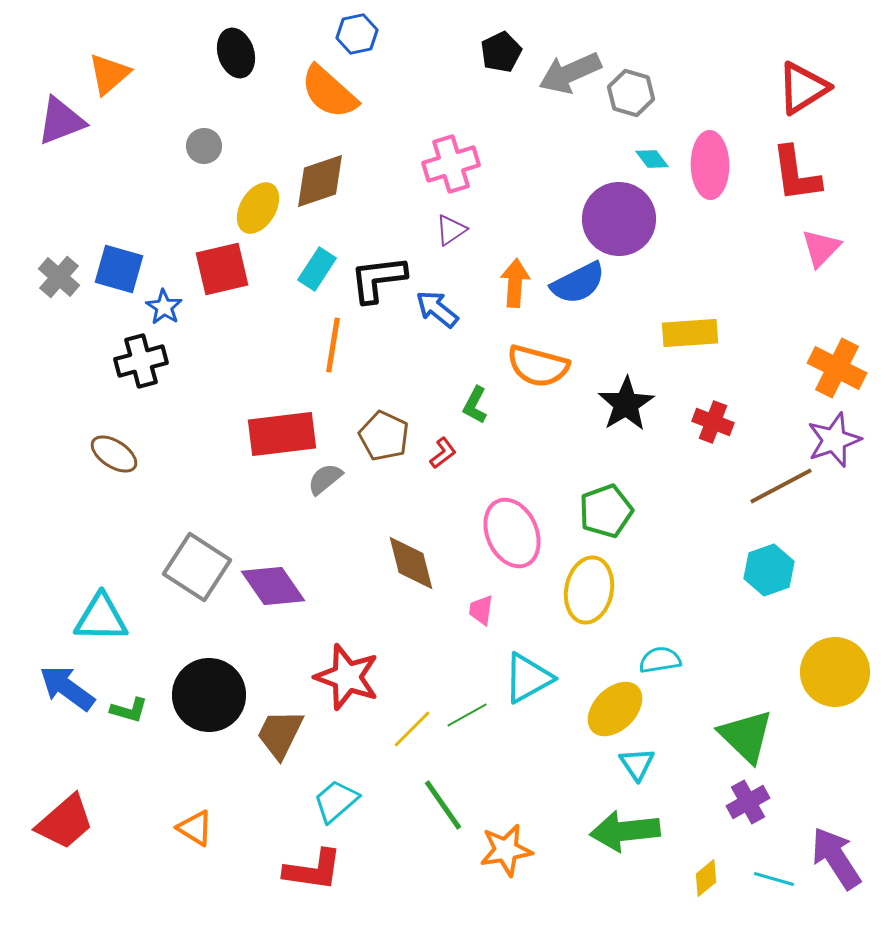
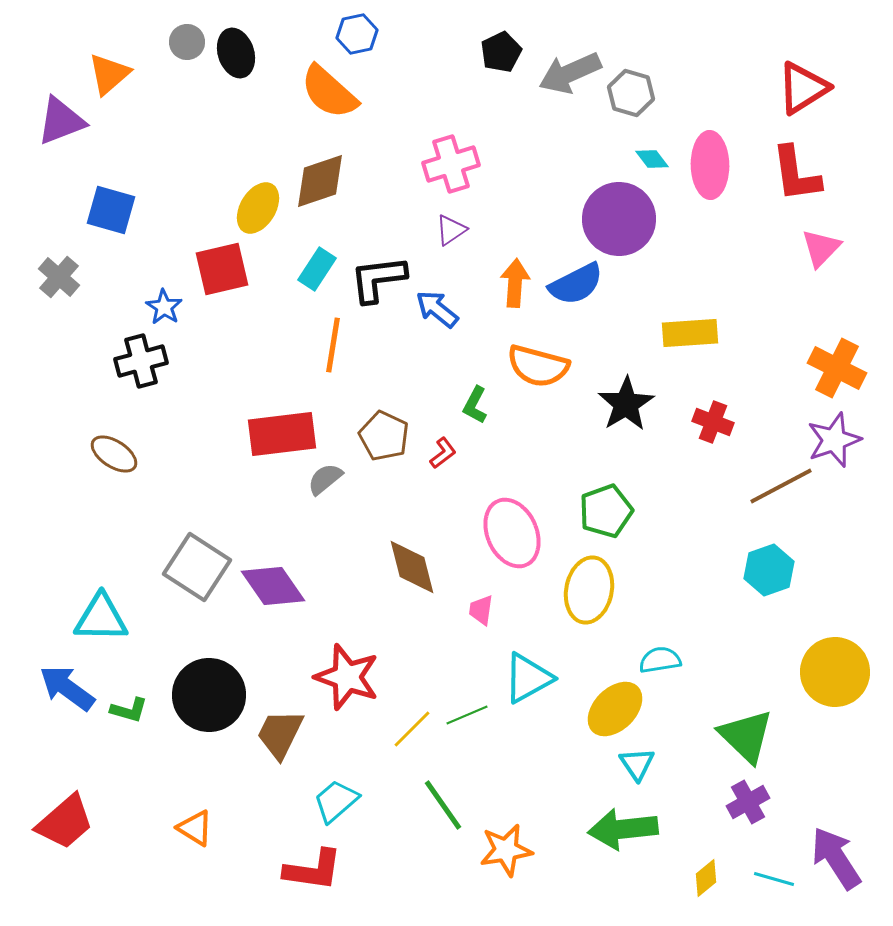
gray circle at (204, 146): moved 17 px left, 104 px up
blue square at (119, 269): moved 8 px left, 59 px up
blue semicircle at (578, 283): moved 2 px left, 1 px down
brown diamond at (411, 563): moved 1 px right, 4 px down
green line at (467, 715): rotated 6 degrees clockwise
green arrow at (625, 831): moved 2 px left, 2 px up
